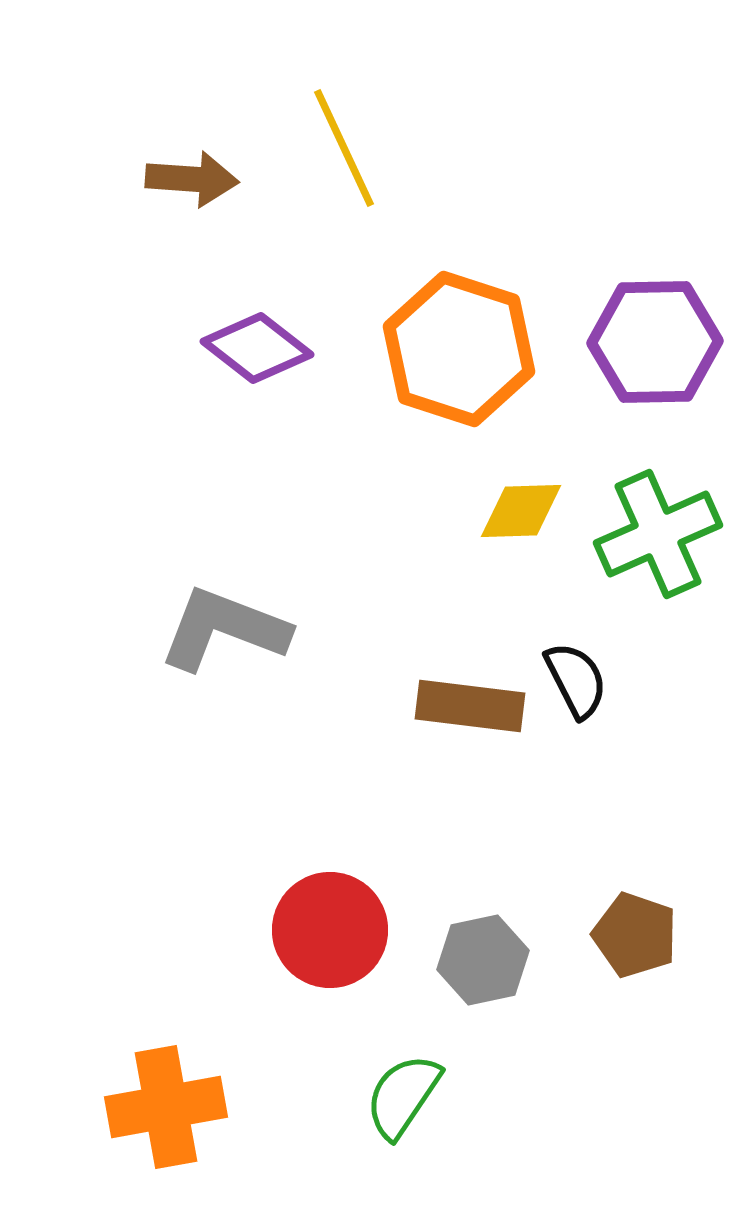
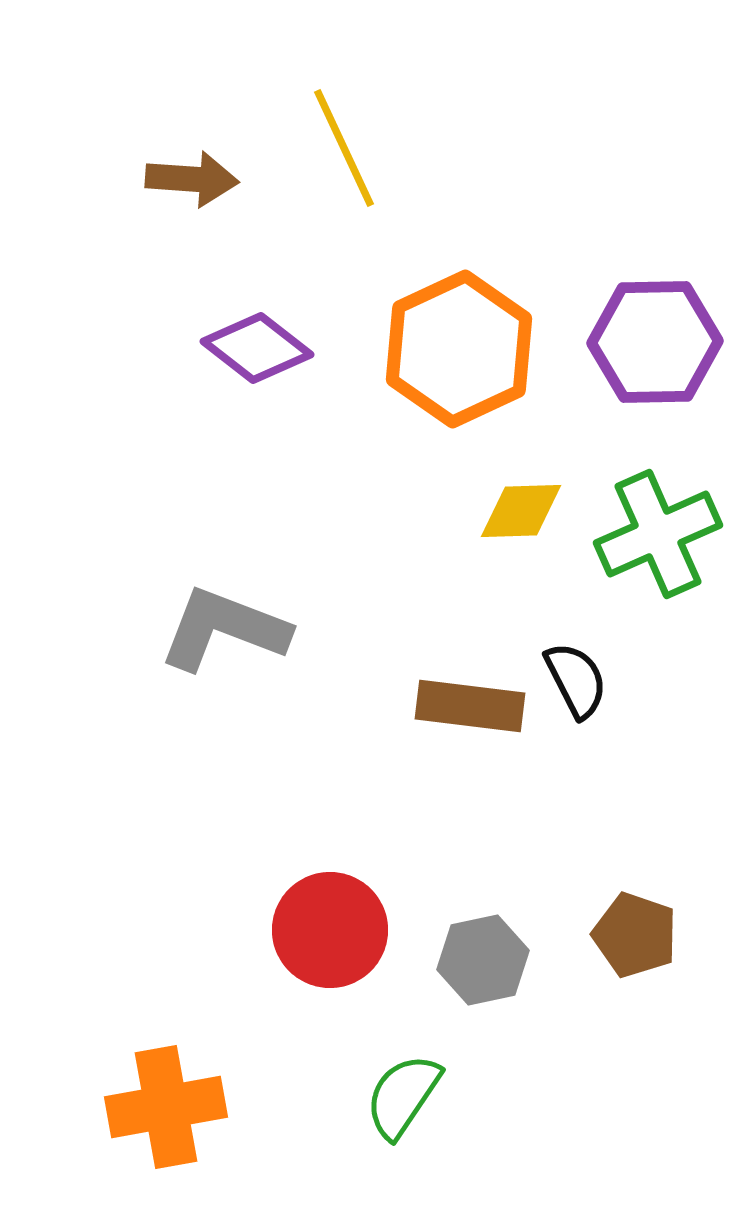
orange hexagon: rotated 17 degrees clockwise
